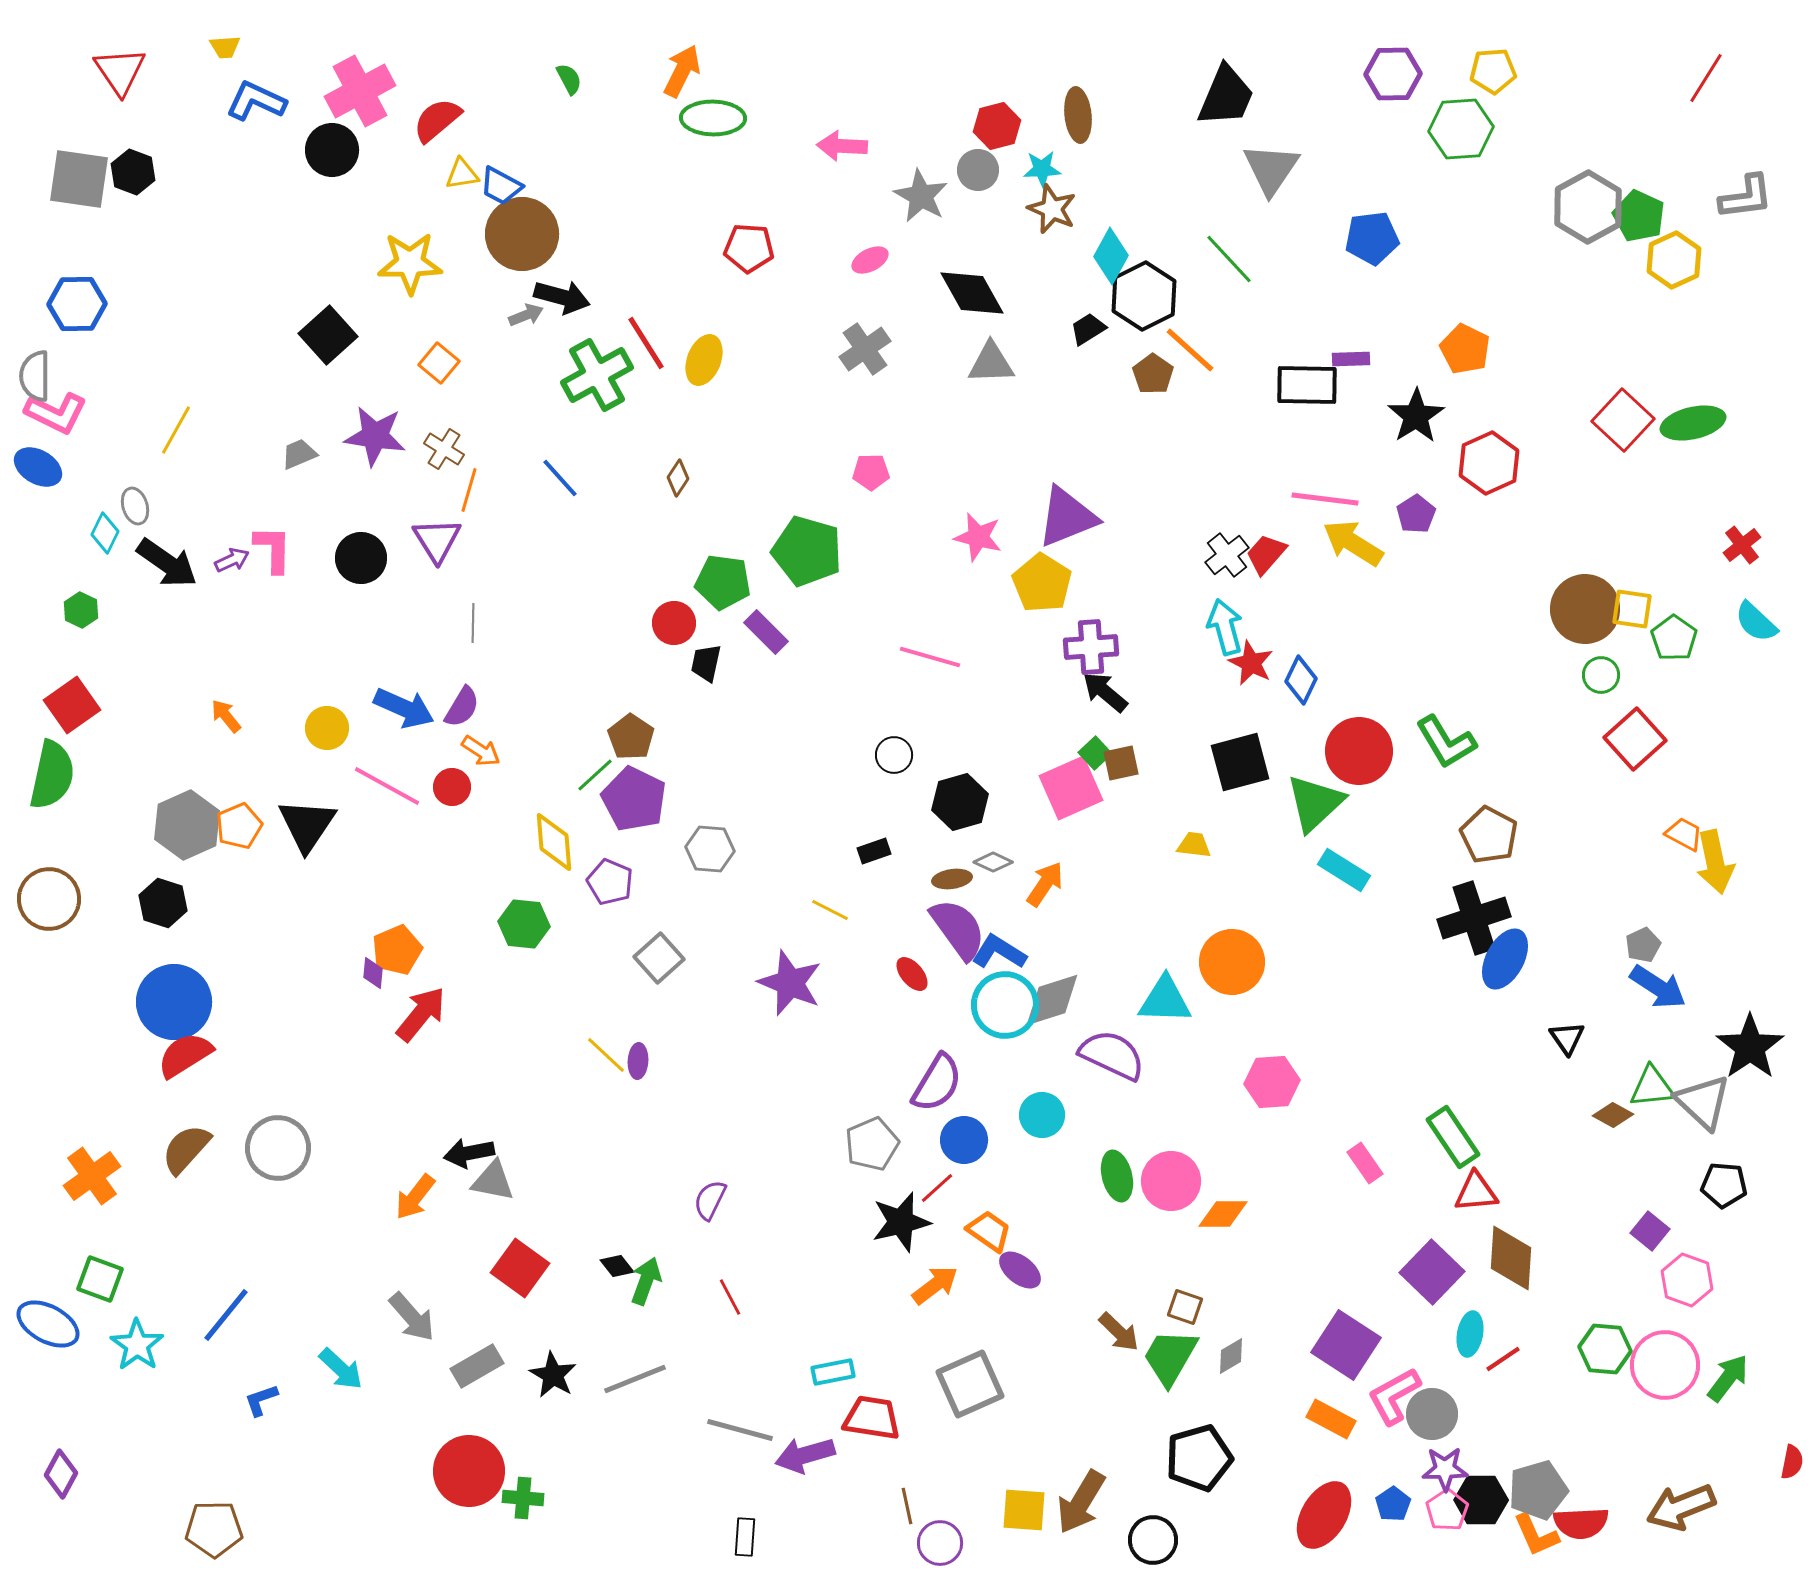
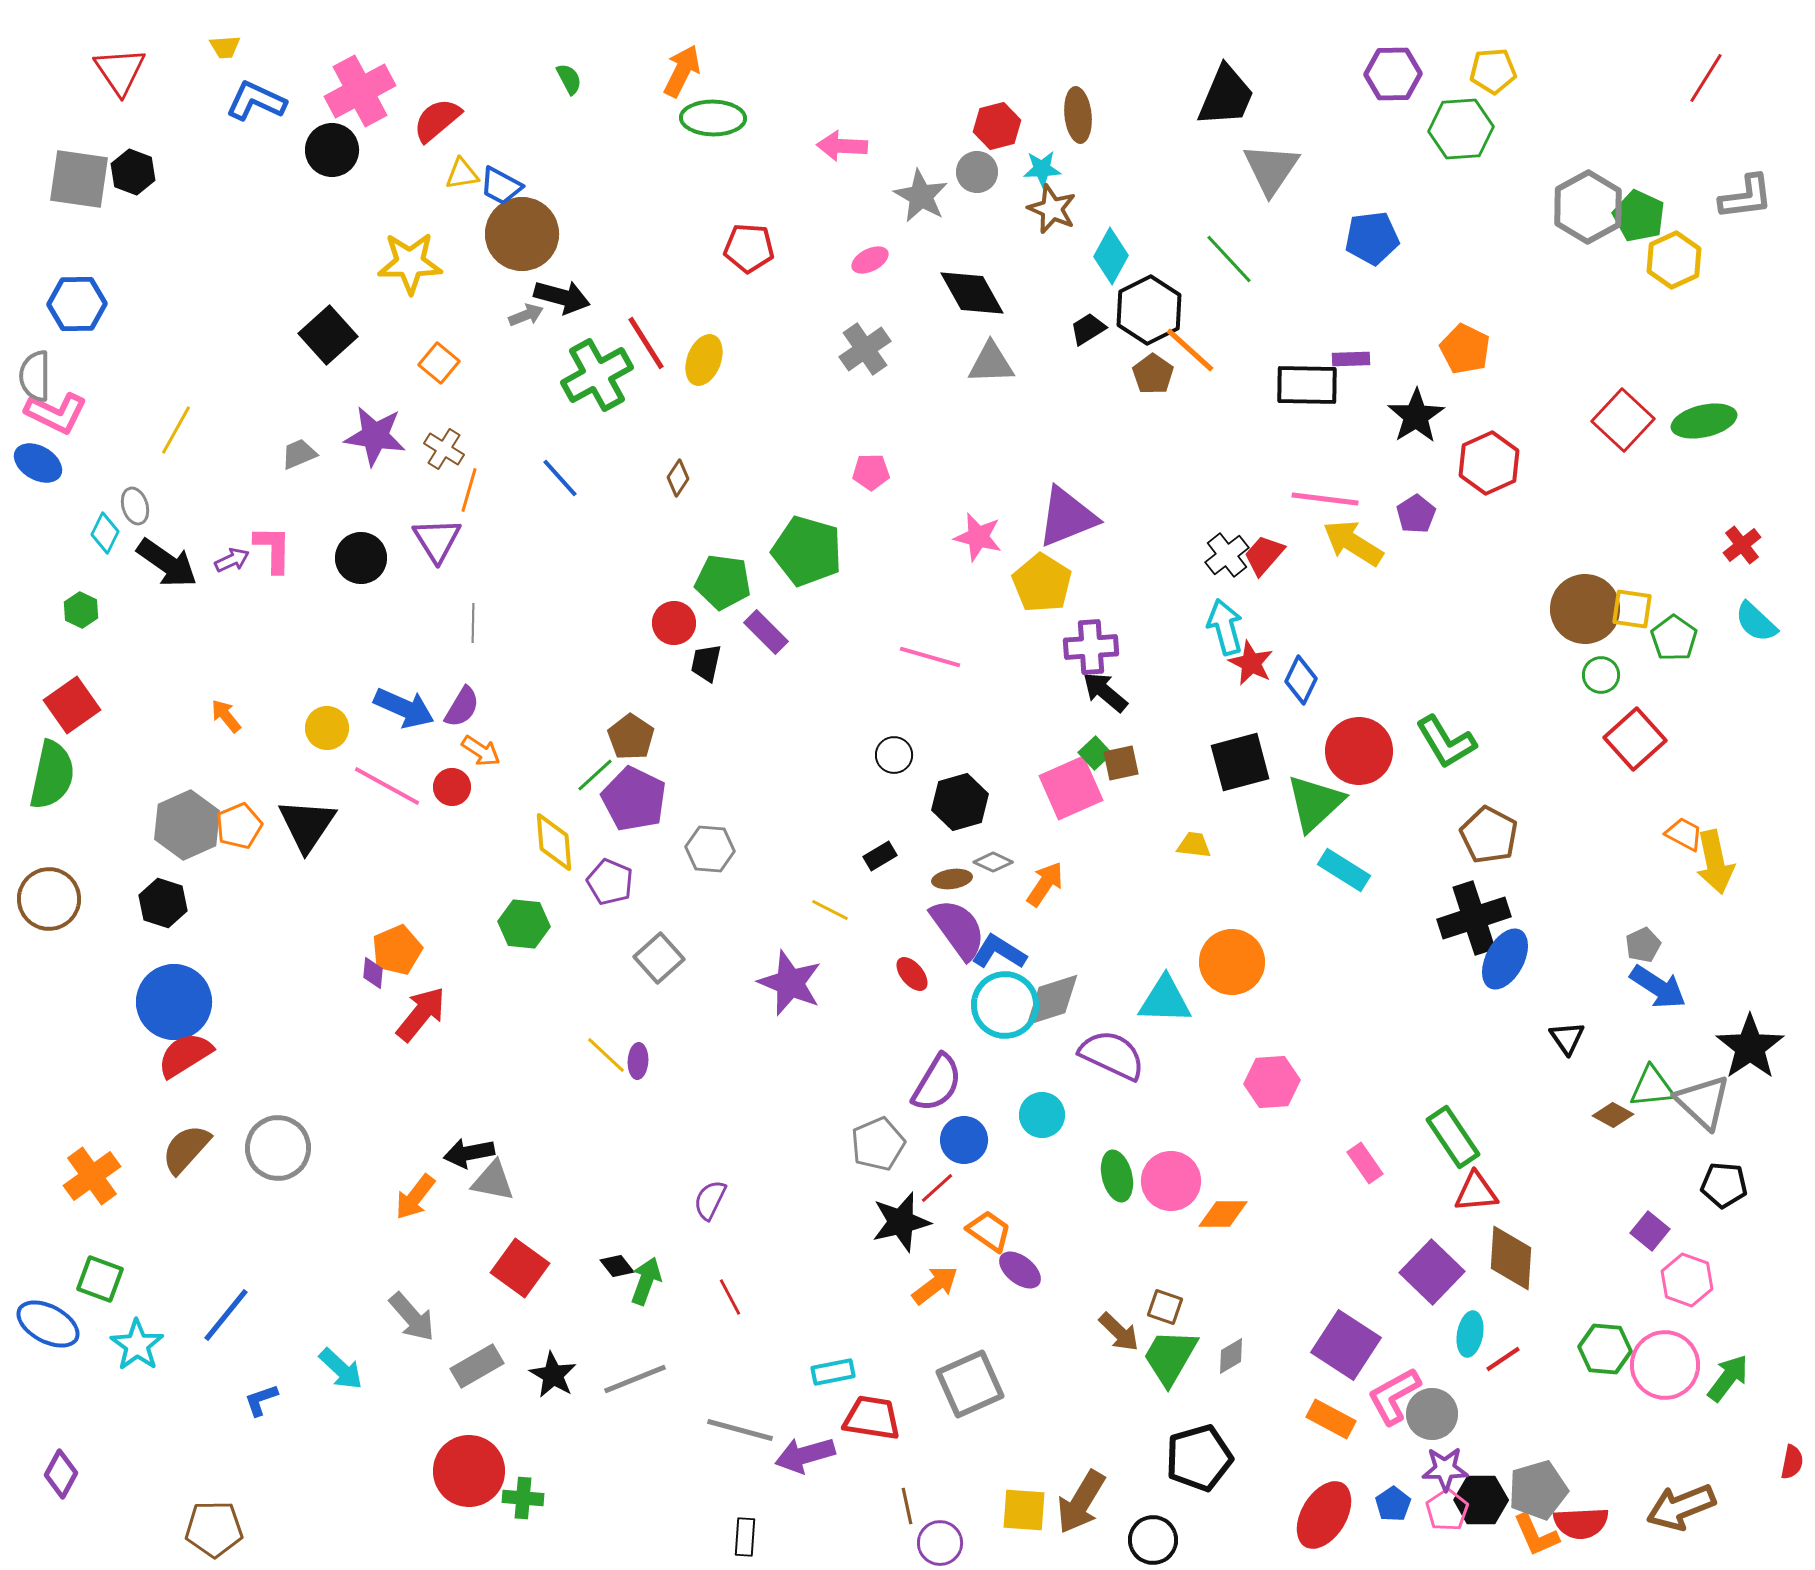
gray circle at (978, 170): moved 1 px left, 2 px down
black hexagon at (1144, 296): moved 5 px right, 14 px down
green ellipse at (1693, 423): moved 11 px right, 2 px up
blue ellipse at (38, 467): moved 4 px up
red trapezoid at (1266, 554): moved 2 px left, 1 px down
black rectangle at (874, 851): moved 6 px right, 5 px down; rotated 12 degrees counterclockwise
gray pentagon at (872, 1144): moved 6 px right
brown square at (1185, 1307): moved 20 px left
